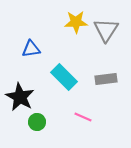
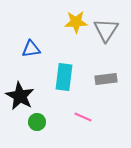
cyan rectangle: rotated 52 degrees clockwise
black star: moved 1 px up
